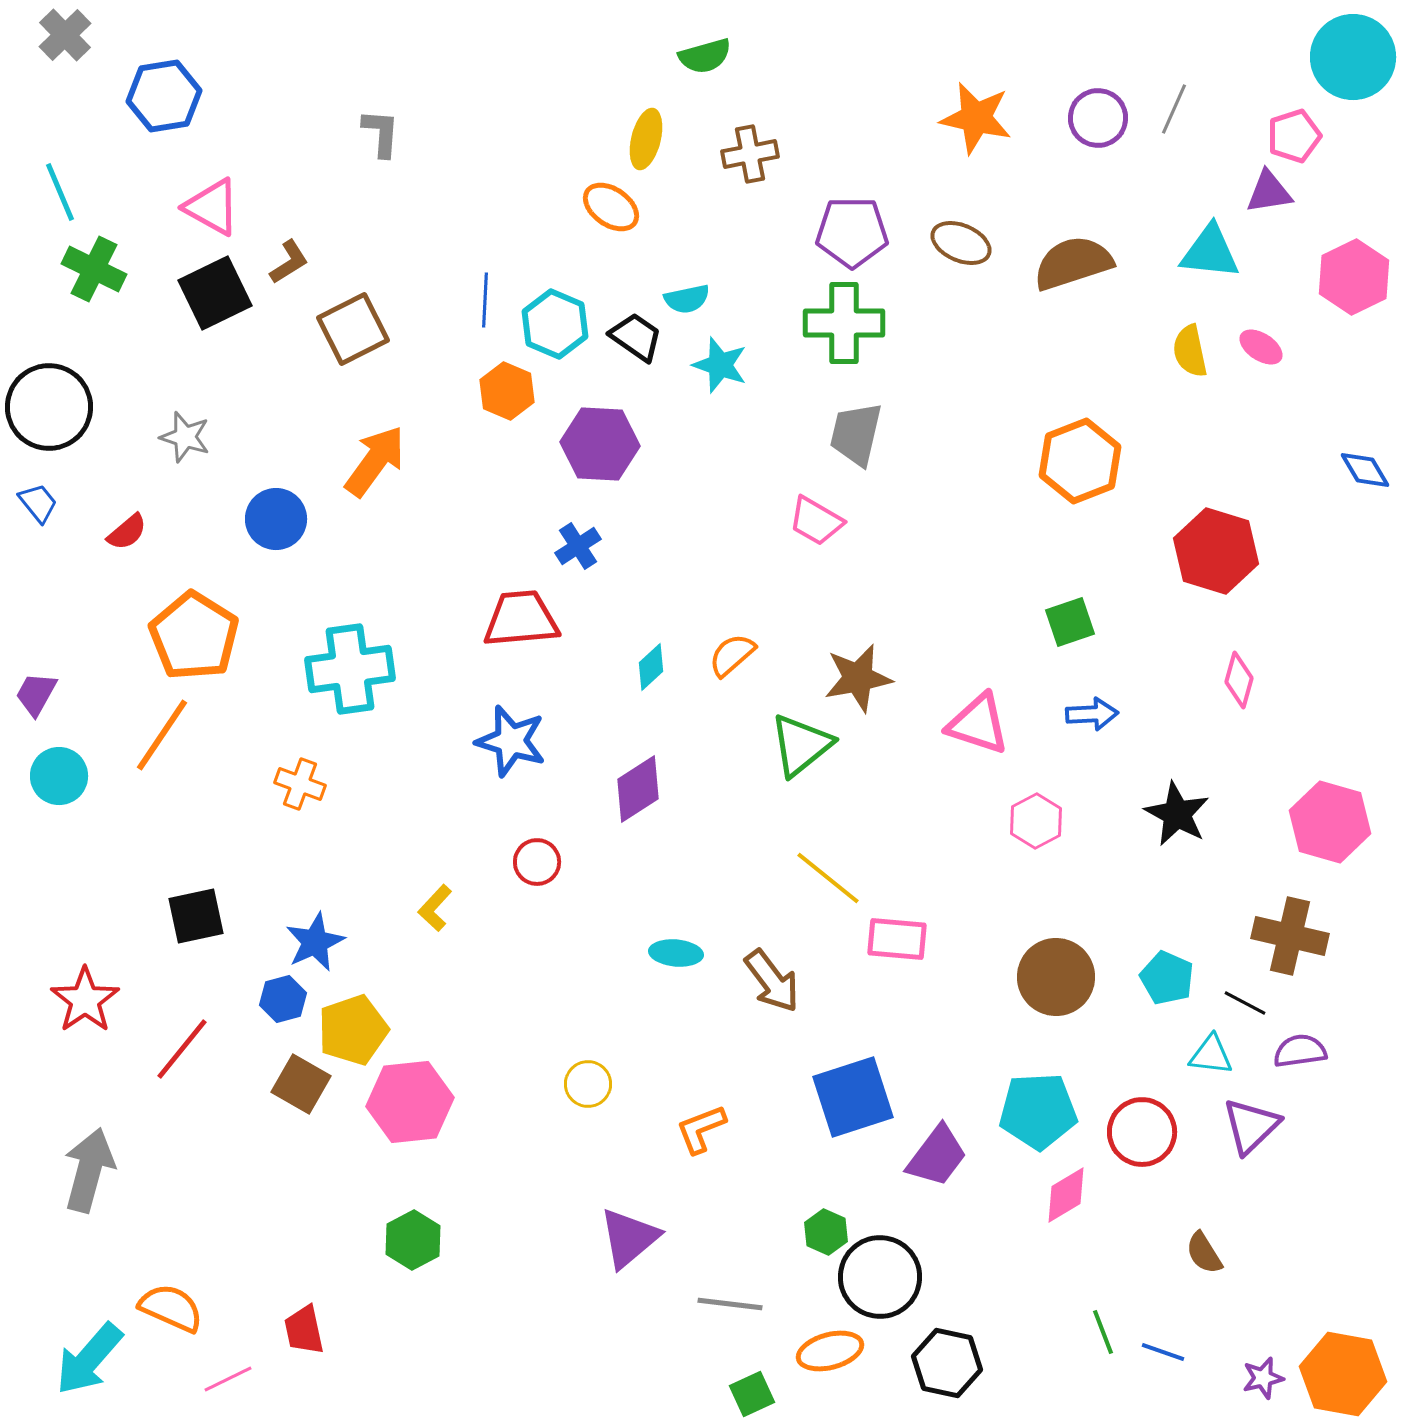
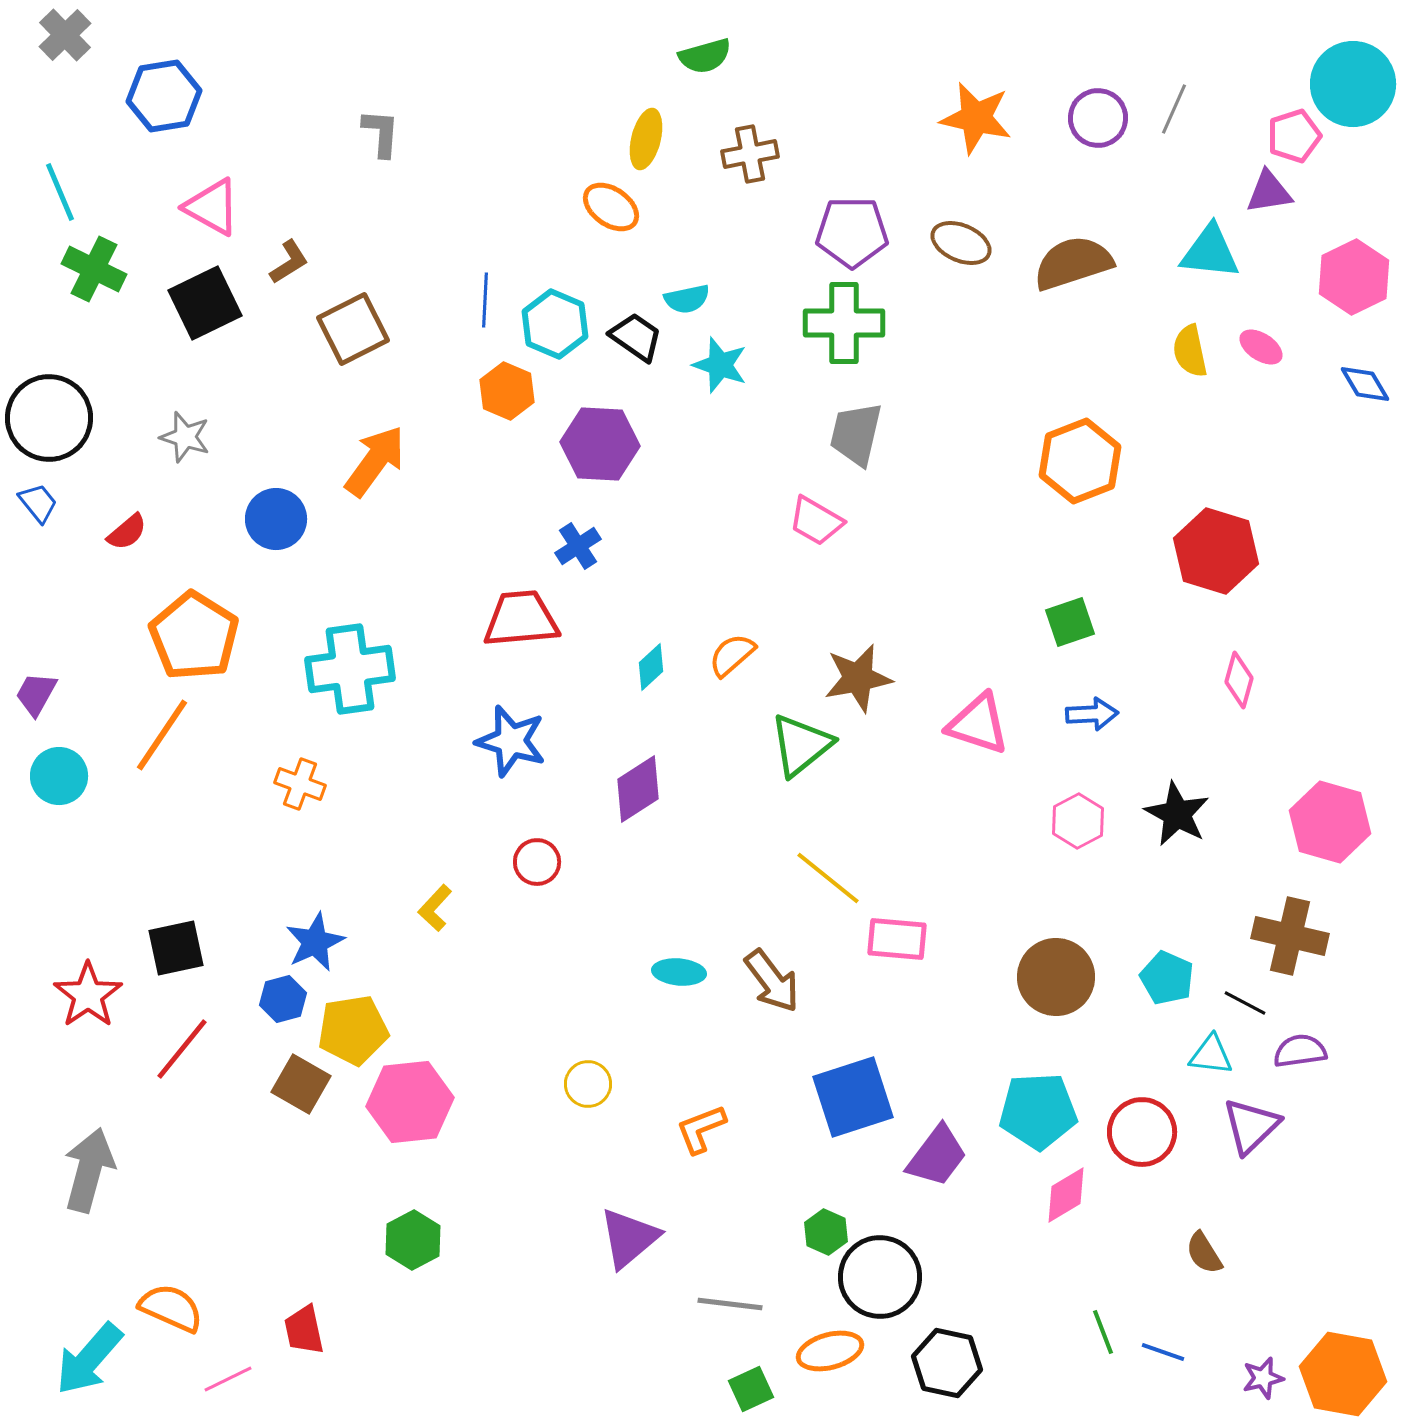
cyan circle at (1353, 57): moved 27 px down
black square at (215, 293): moved 10 px left, 10 px down
black circle at (49, 407): moved 11 px down
blue diamond at (1365, 470): moved 86 px up
pink hexagon at (1036, 821): moved 42 px right
black square at (196, 916): moved 20 px left, 32 px down
cyan ellipse at (676, 953): moved 3 px right, 19 px down
red star at (85, 1000): moved 3 px right, 5 px up
yellow pentagon at (353, 1030): rotated 10 degrees clockwise
green square at (752, 1394): moved 1 px left, 5 px up
